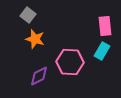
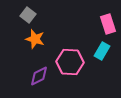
pink rectangle: moved 3 px right, 2 px up; rotated 12 degrees counterclockwise
